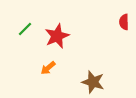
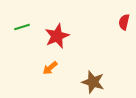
red semicircle: rotated 14 degrees clockwise
green line: moved 3 px left, 2 px up; rotated 28 degrees clockwise
orange arrow: moved 2 px right
